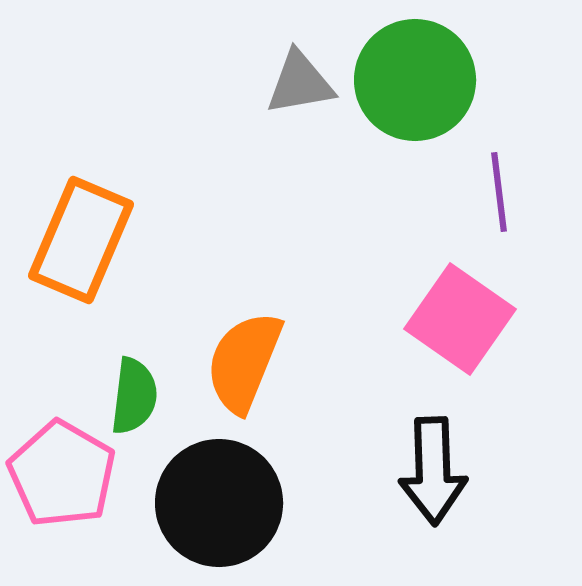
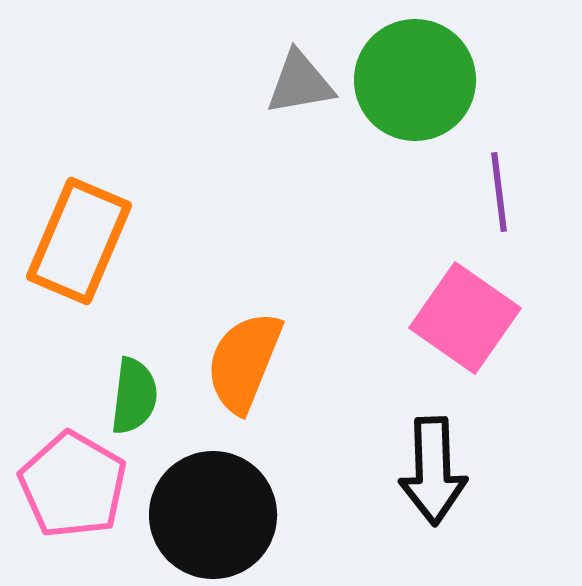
orange rectangle: moved 2 px left, 1 px down
pink square: moved 5 px right, 1 px up
pink pentagon: moved 11 px right, 11 px down
black circle: moved 6 px left, 12 px down
